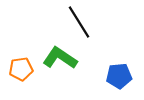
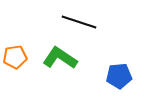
black line: rotated 40 degrees counterclockwise
orange pentagon: moved 6 px left, 12 px up
